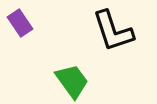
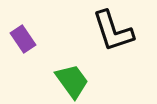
purple rectangle: moved 3 px right, 16 px down
